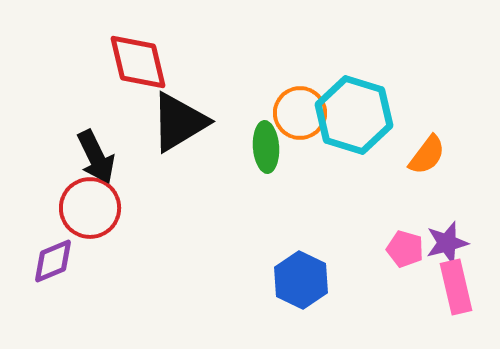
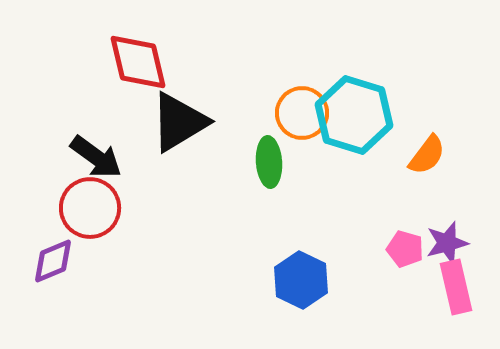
orange circle: moved 2 px right
green ellipse: moved 3 px right, 15 px down
black arrow: rotated 28 degrees counterclockwise
